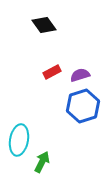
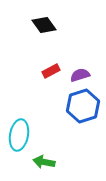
red rectangle: moved 1 px left, 1 px up
cyan ellipse: moved 5 px up
green arrow: moved 2 px right; rotated 105 degrees counterclockwise
